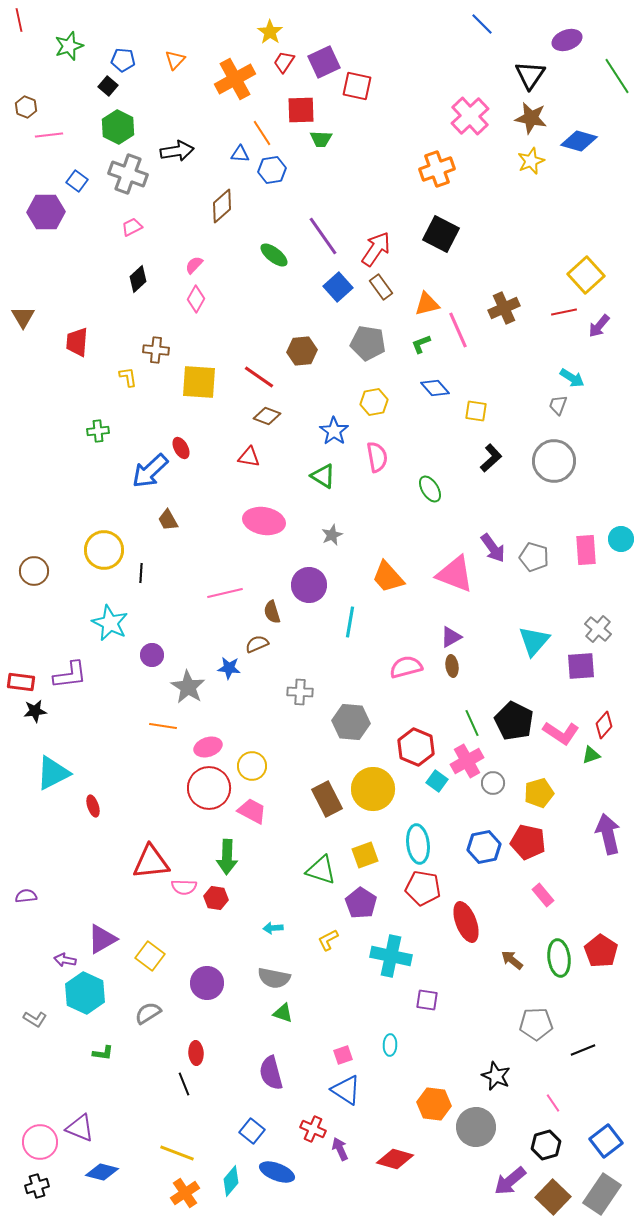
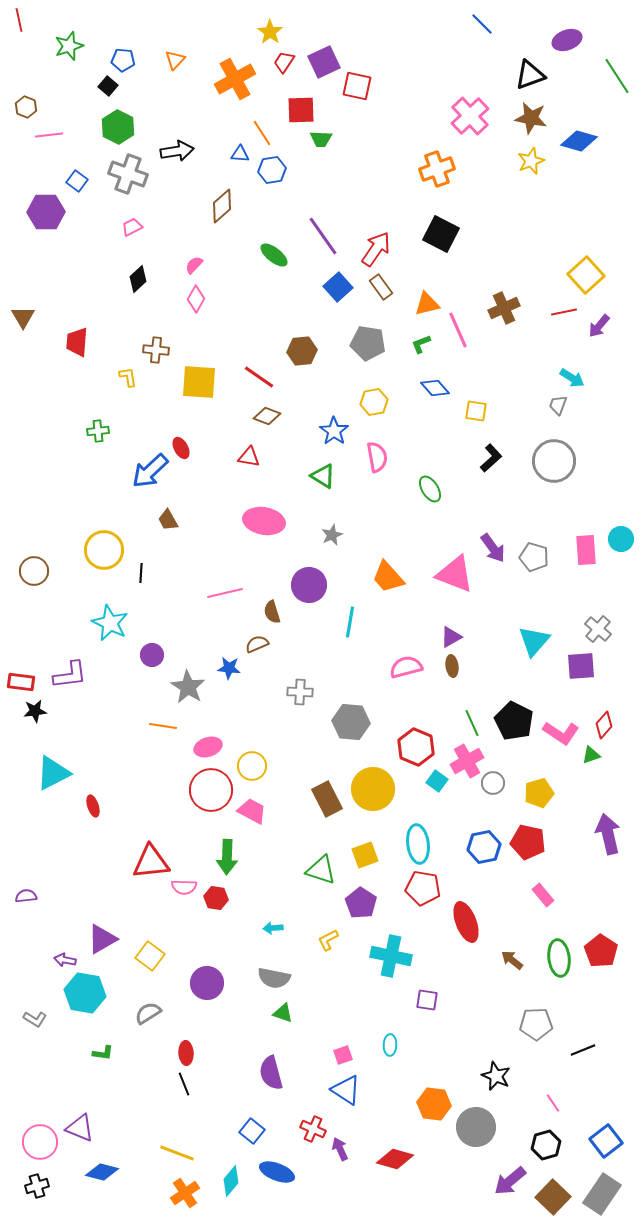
black triangle at (530, 75): rotated 36 degrees clockwise
red circle at (209, 788): moved 2 px right, 2 px down
cyan hexagon at (85, 993): rotated 15 degrees counterclockwise
red ellipse at (196, 1053): moved 10 px left
